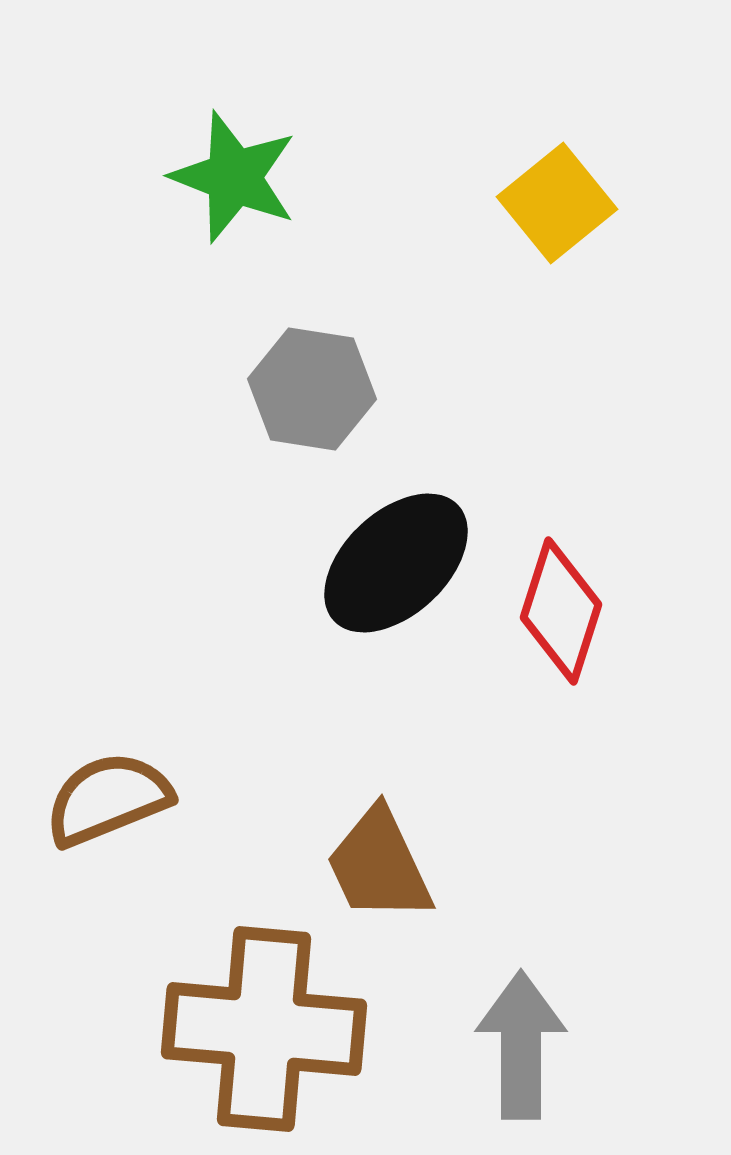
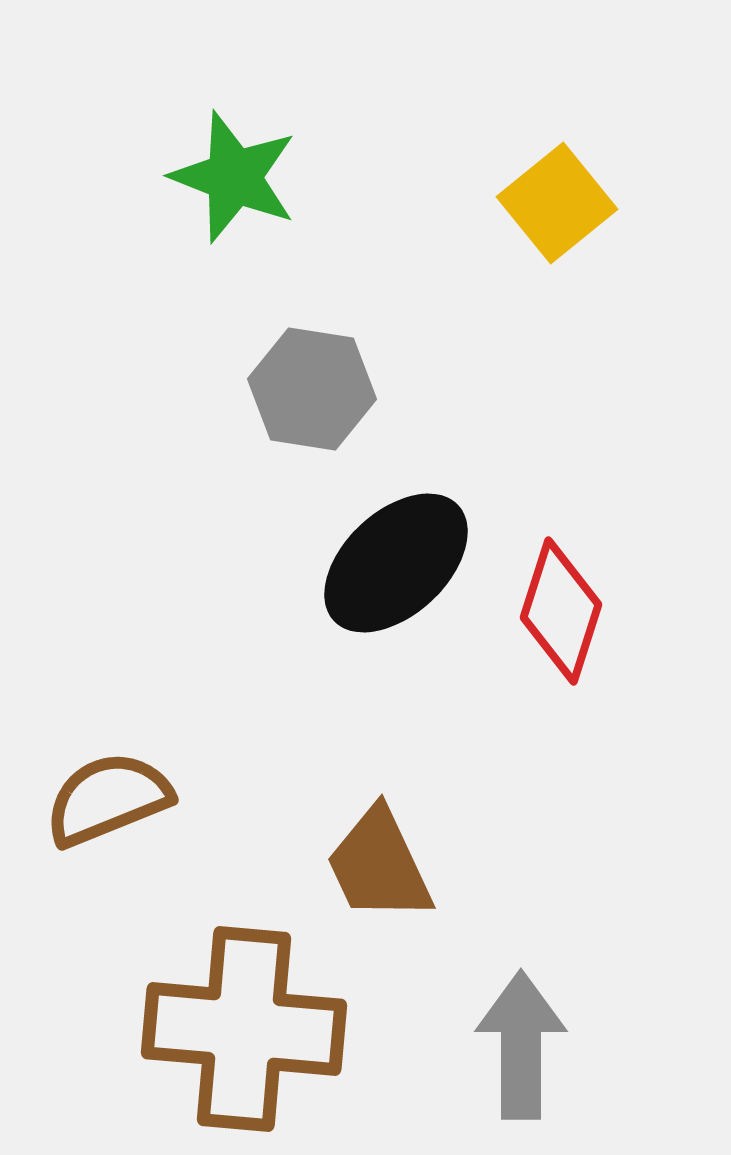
brown cross: moved 20 px left
